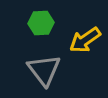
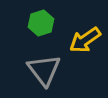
green hexagon: rotated 15 degrees counterclockwise
